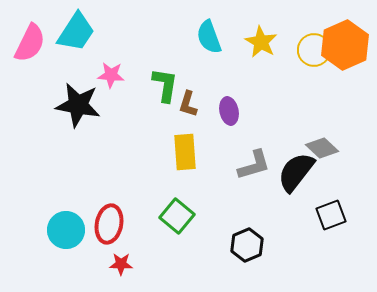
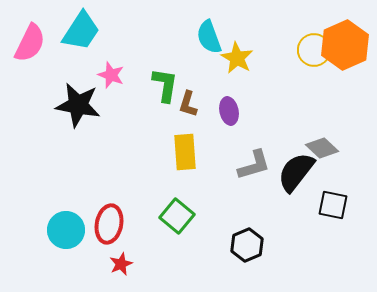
cyan trapezoid: moved 5 px right, 1 px up
yellow star: moved 24 px left, 16 px down
pink star: rotated 16 degrees clockwise
black square: moved 2 px right, 10 px up; rotated 32 degrees clockwise
red star: rotated 25 degrees counterclockwise
